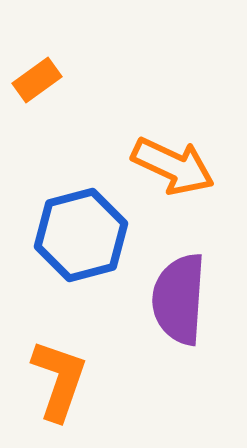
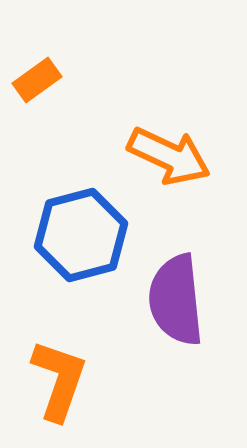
orange arrow: moved 4 px left, 10 px up
purple semicircle: moved 3 px left, 1 px down; rotated 10 degrees counterclockwise
